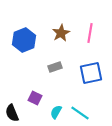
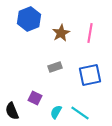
blue hexagon: moved 5 px right, 21 px up
blue square: moved 1 px left, 2 px down
black semicircle: moved 2 px up
